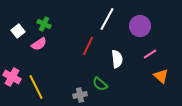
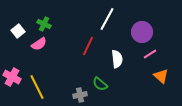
purple circle: moved 2 px right, 6 px down
yellow line: moved 1 px right
